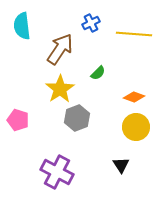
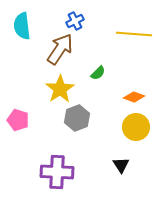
blue cross: moved 16 px left, 2 px up
purple cross: rotated 24 degrees counterclockwise
